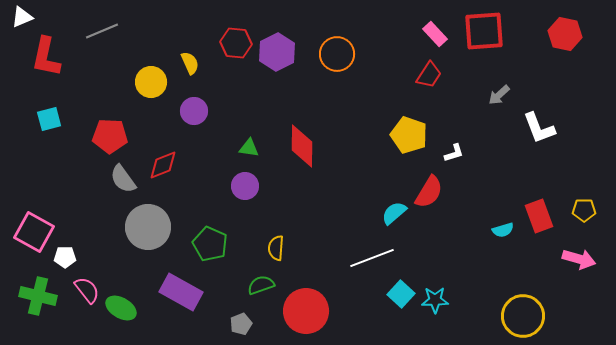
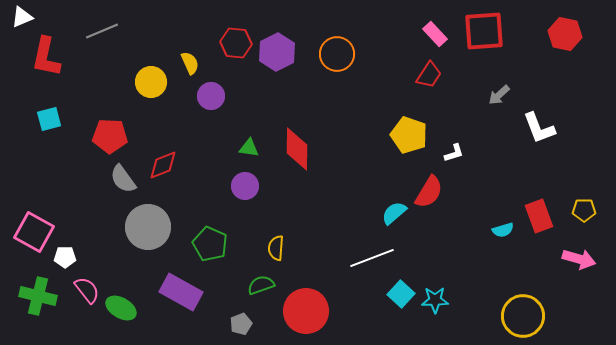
purple circle at (194, 111): moved 17 px right, 15 px up
red diamond at (302, 146): moved 5 px left, 3 px down
